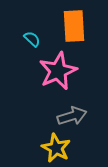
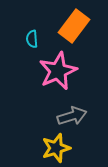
orange rectangle: rotated 40 degrees clockwise
cyan semicircle: rotated 138 degrees counterclockwise
yellow star: rotated 28 degrees clockwise
